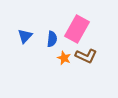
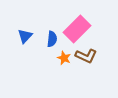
pink rectangle: rotated 16 degrees clockwise
